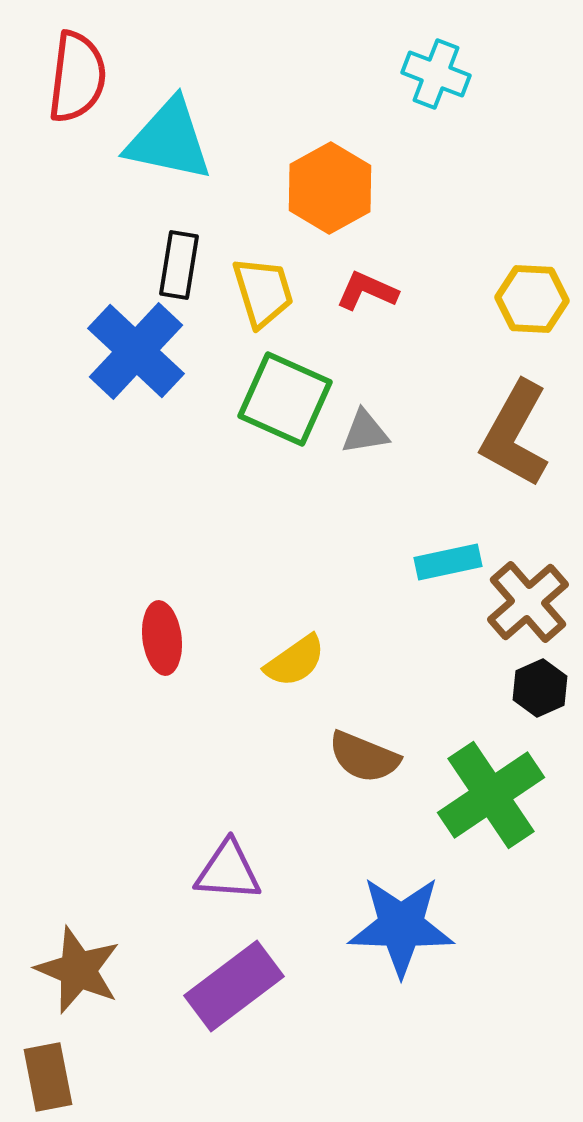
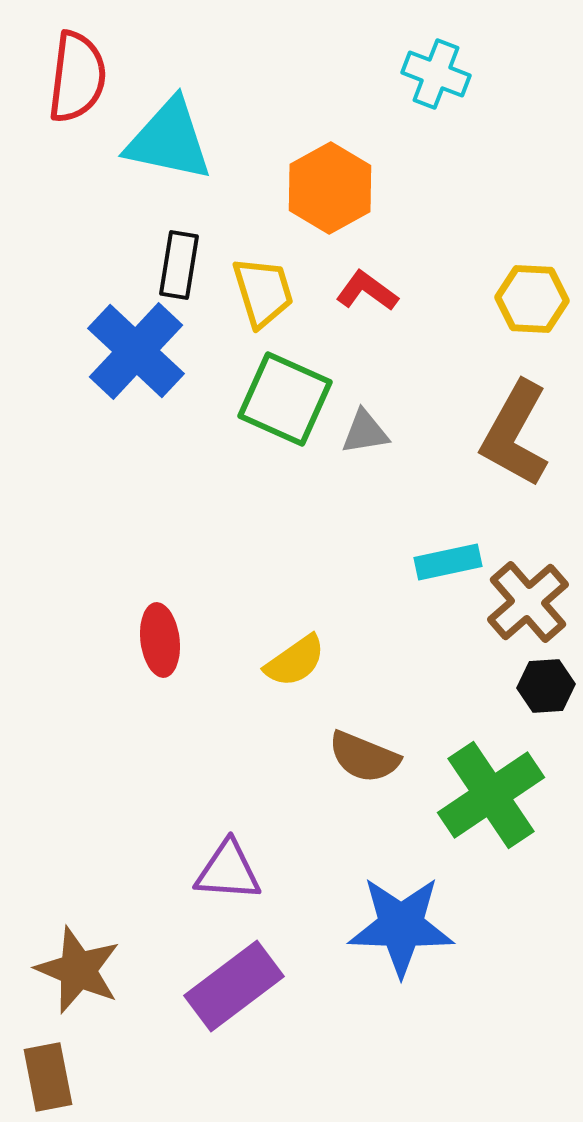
red L-shape: rotated 12 degrees clockwise
red ellipse: moved 2 px left, 2 px down
black hexagon: moved 6 px right, 2 px up; rotated 20 degrees clockwise
